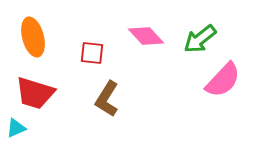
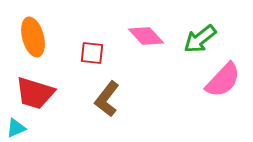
brown L-shape: rotated 6 degrees clockwise
